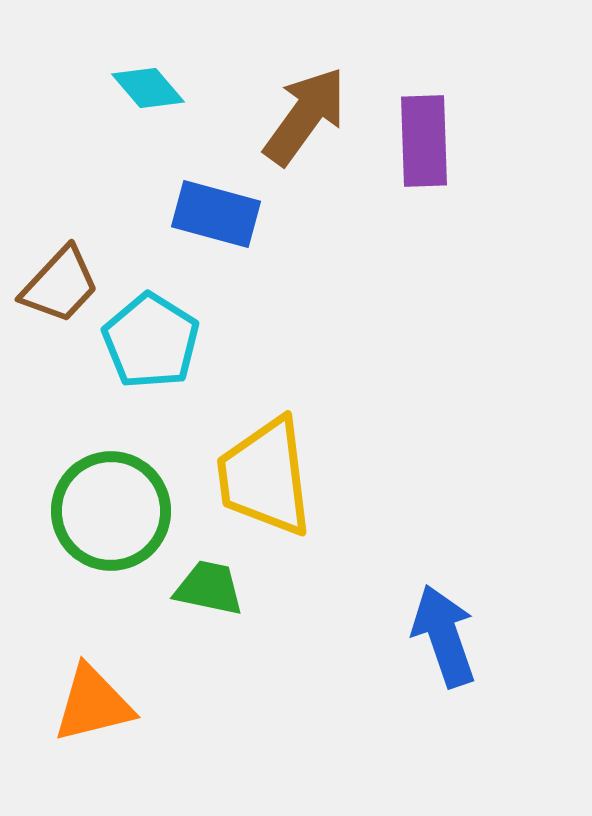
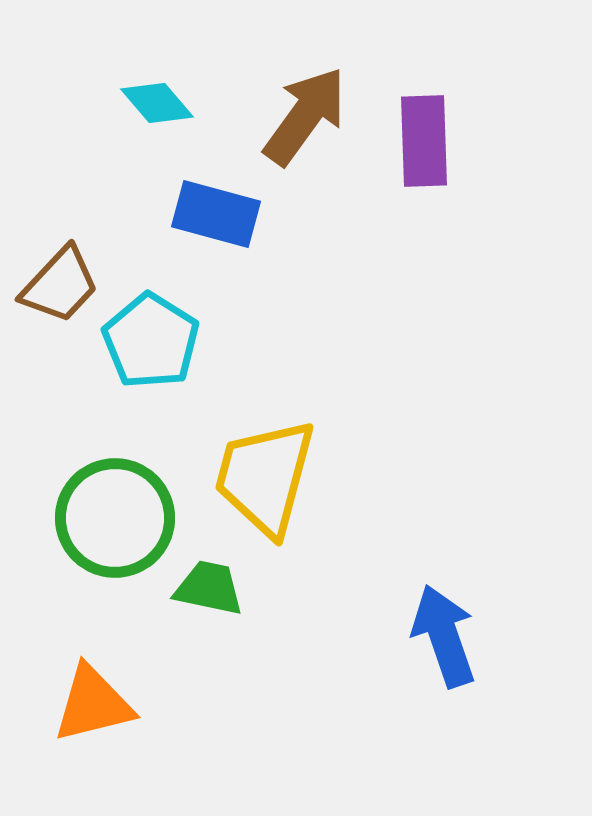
cyan diamond: moved 9 px right, 15 px down
yellow trapezoid: rotated 22 degrees clockwise
green circle: moved 4 px right, 7 px down
